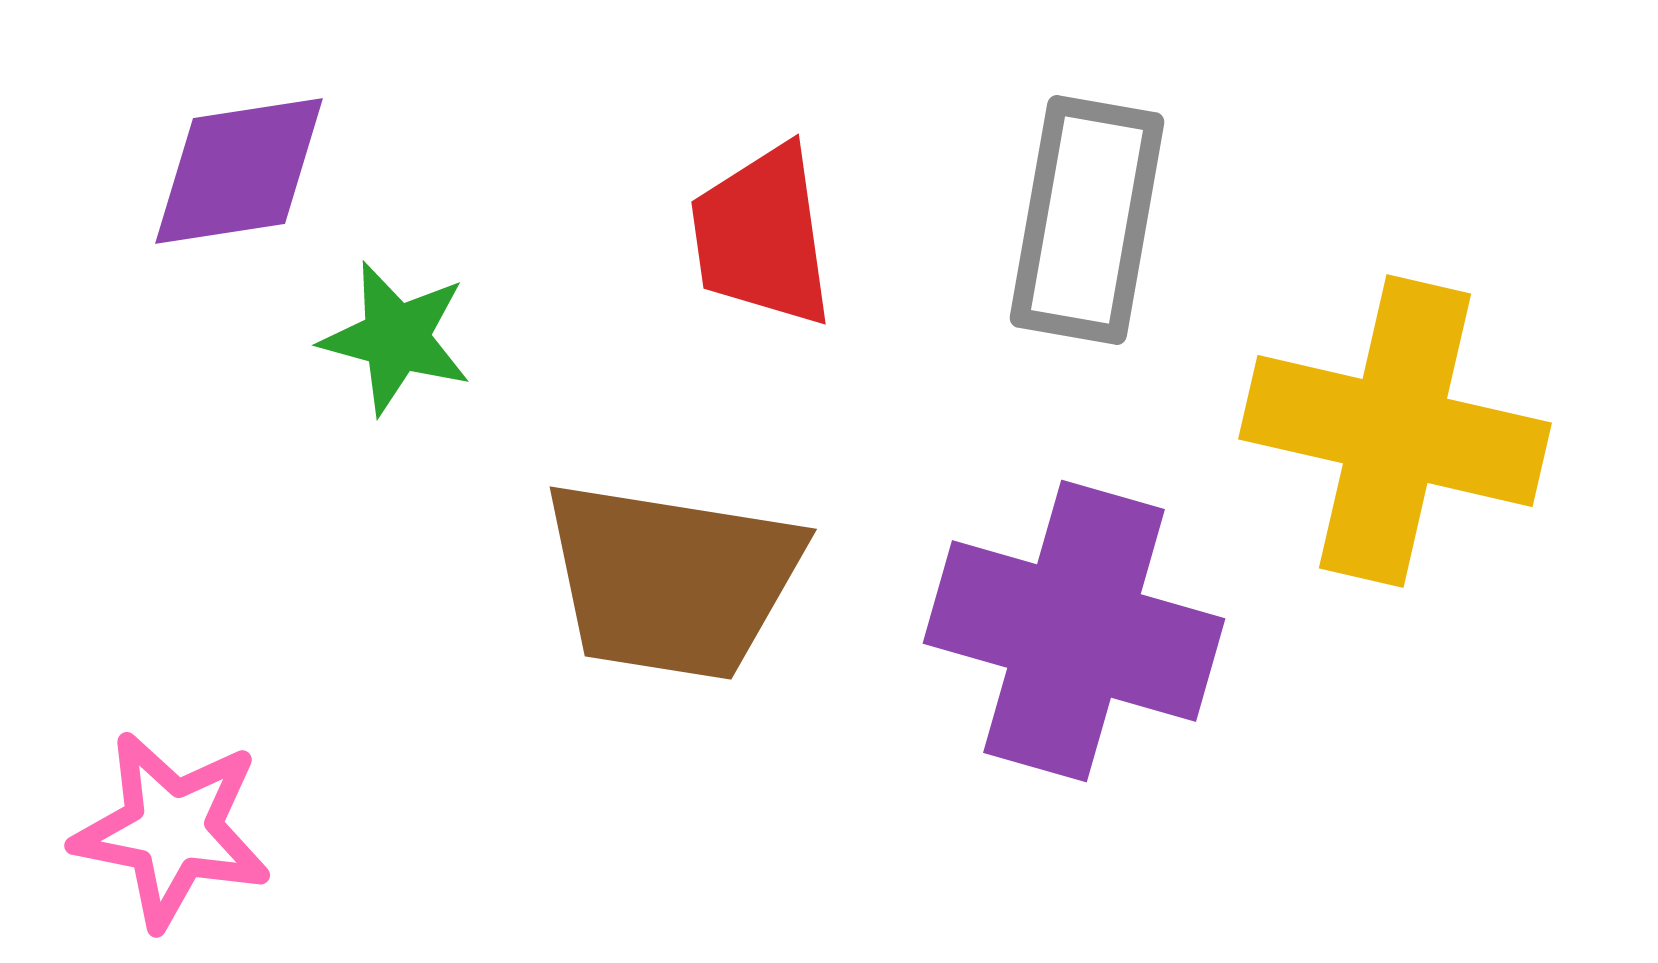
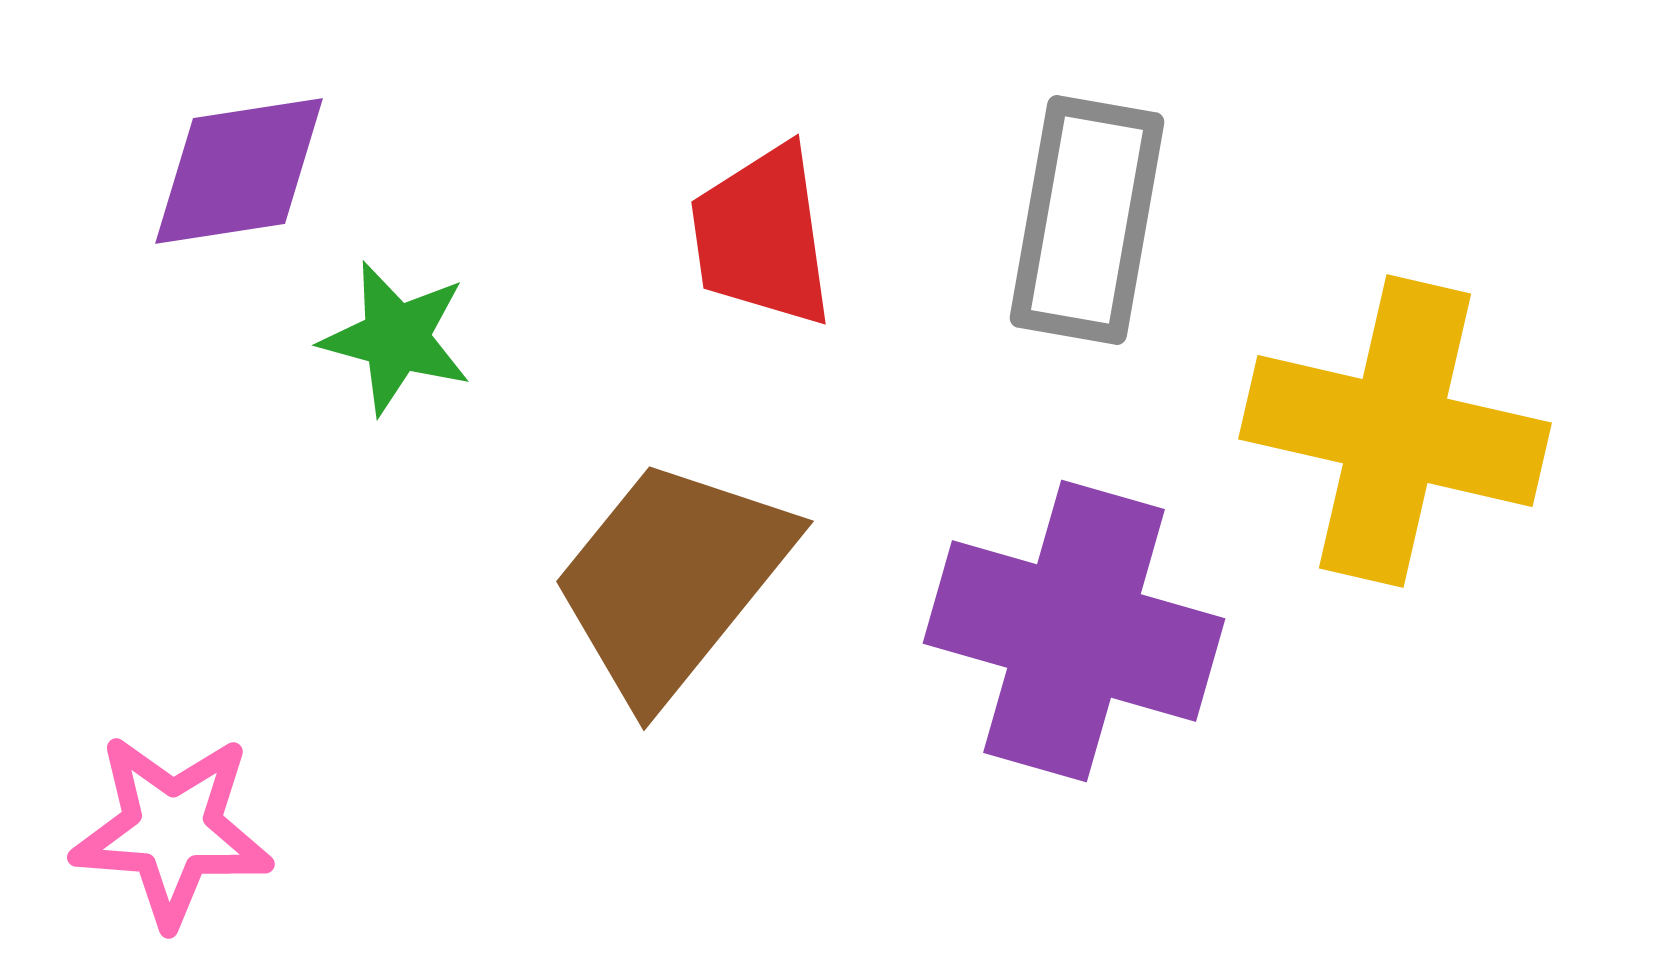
brown trapezoid: rotated 120 degrees clockwise
pink star: rotated 7 degrees counterclockwise
